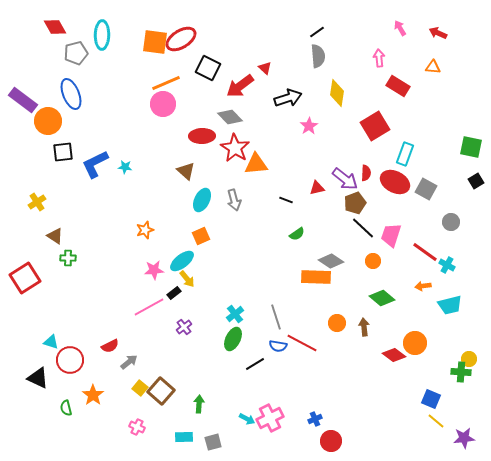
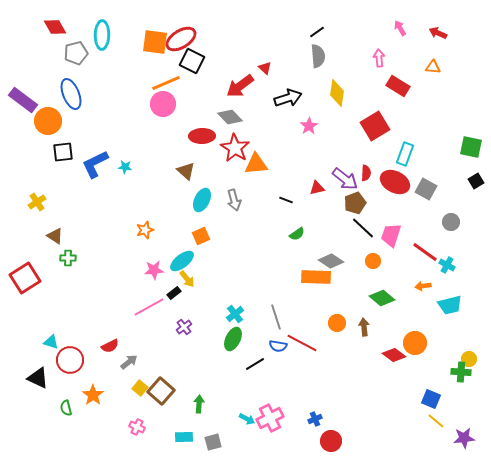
black square at (208, 68): moved 16 px left, 7 px up
